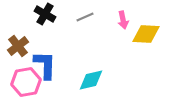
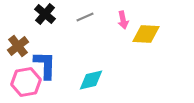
black cross: rotated 10 degrees clockwise
